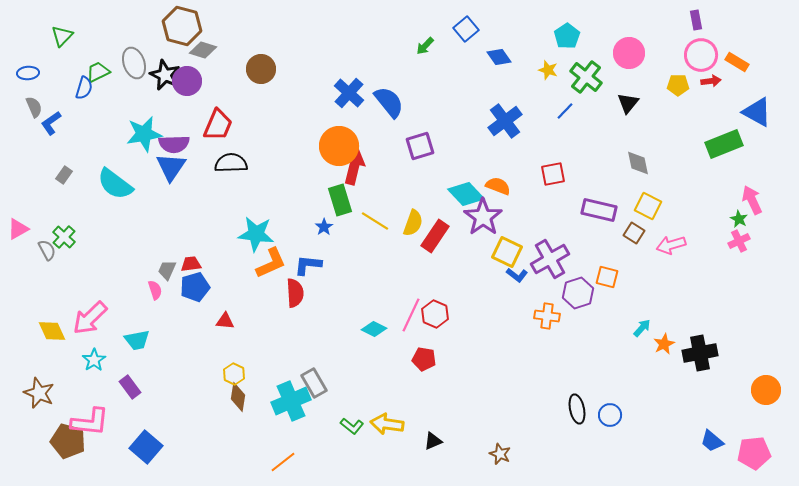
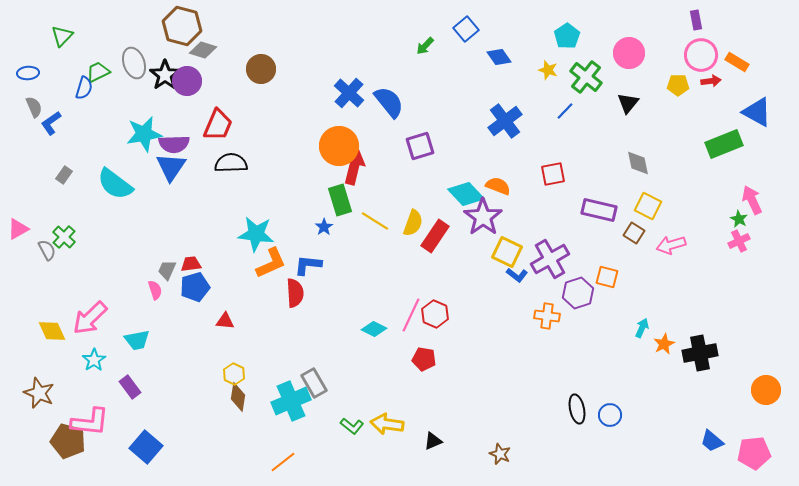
black star at (165, 75): rotated 12 degrees clockwise
cyan arrow at (642, 328): rotated 18 degrees counterclockwise
